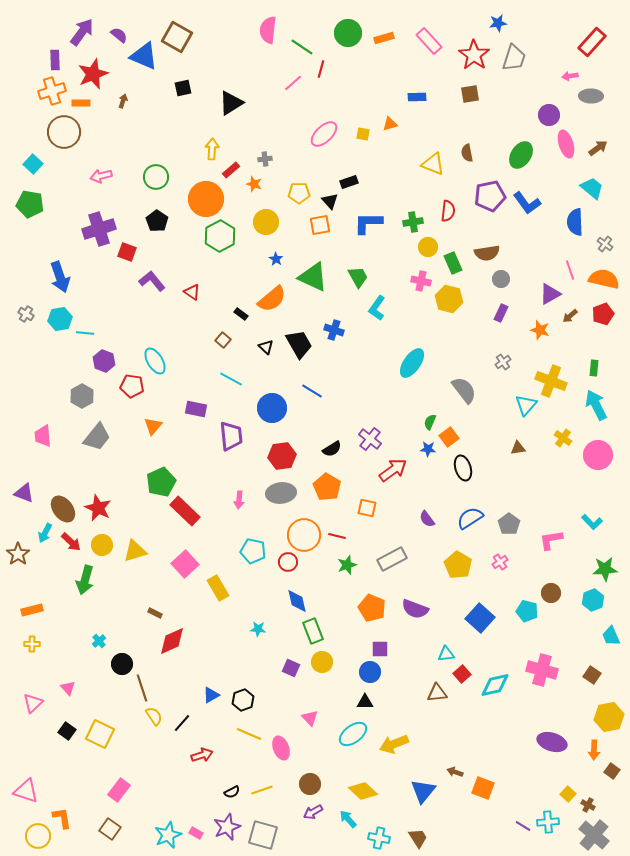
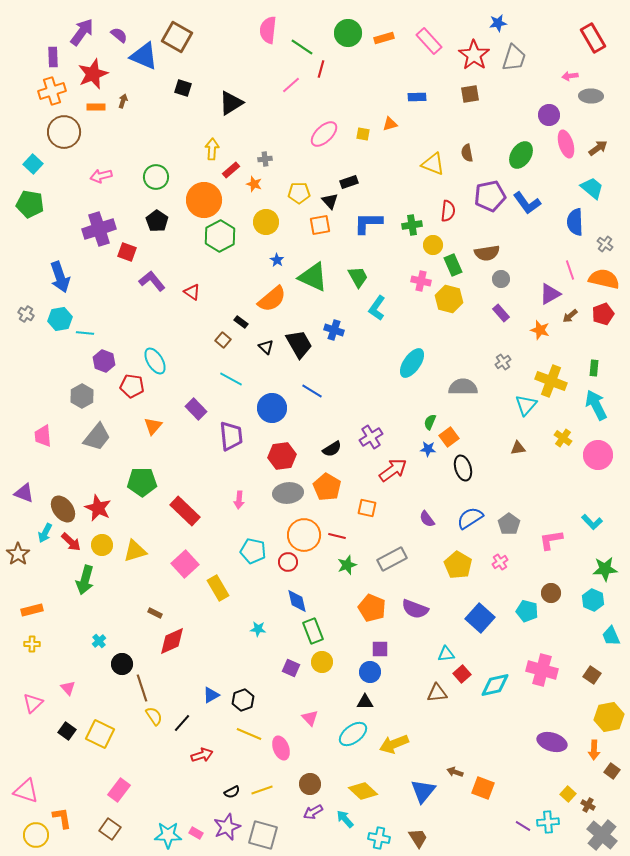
red rectangle at (592, 42): moved 1 px right, 4 px up; rotated 72 degrees counterclockwise
purple rectangle at (55, 60): moved 2 px left, 3 px up
pink line at (293, 83): moved 2 px left, 2 px down
black square at (183, 88): rotated 30 degrees clockwise
orange rectangle at (81, 103): moved 15 px right, 4 px down
orange circle at (206, 199): moved 2 px left, 1 px down
green cross at (413, 222): moved 1 px left, 3 px down
yellow circle at (428, 247): moved 5 px right, 2 px up
blue star at (276, 259): moved 1 px right, 1 px down
green rectangle at (453, 263): moved 2 px down
purple rectangle at (501, 313): rotated 66 degrees counterclockwise
black rectangle at (241, 314): moved 8 px down
gray semicircle at (464, 390): moved 1 px left, 3 px up; rotated 52 degrees counterclockwise
purple rectangle at (196, 409): rotated 35 degrees clockwise
purple cross at (370, 439): moved 1 px right, 2 px up; rotated 20 degrees clockwise
green pentagon at (161, 482): moved 19 px left; rotated 24 degrees clockwise
gray ellipse at (281, 493): moved 7 px right
cyan hexagon at (593, 600): rotated 15 degrees counterclockwise
cyan arrow at (348, 819): moved 3 px left
cyan star at (168, 835): rotated 24 degrees clockwise
gray cross at (594, 835): moved 8 px right
yellow circle at (38, 836): moved 2 px left, 1 px up
